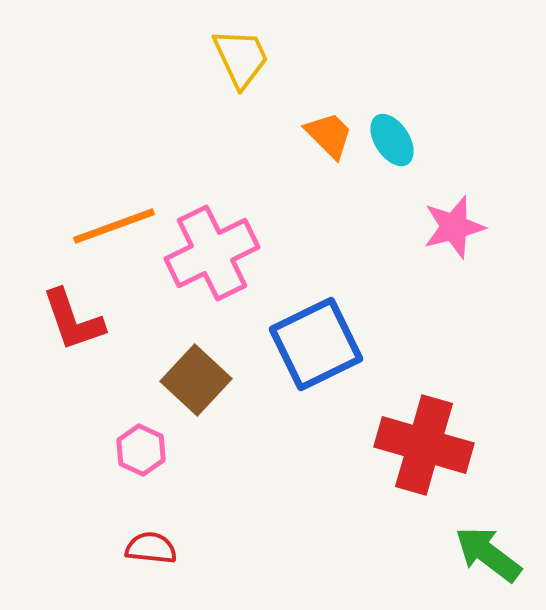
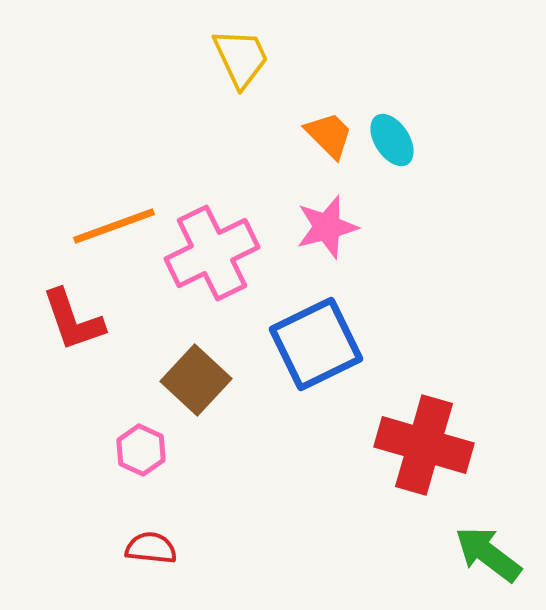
pink star: moved 127 px left
